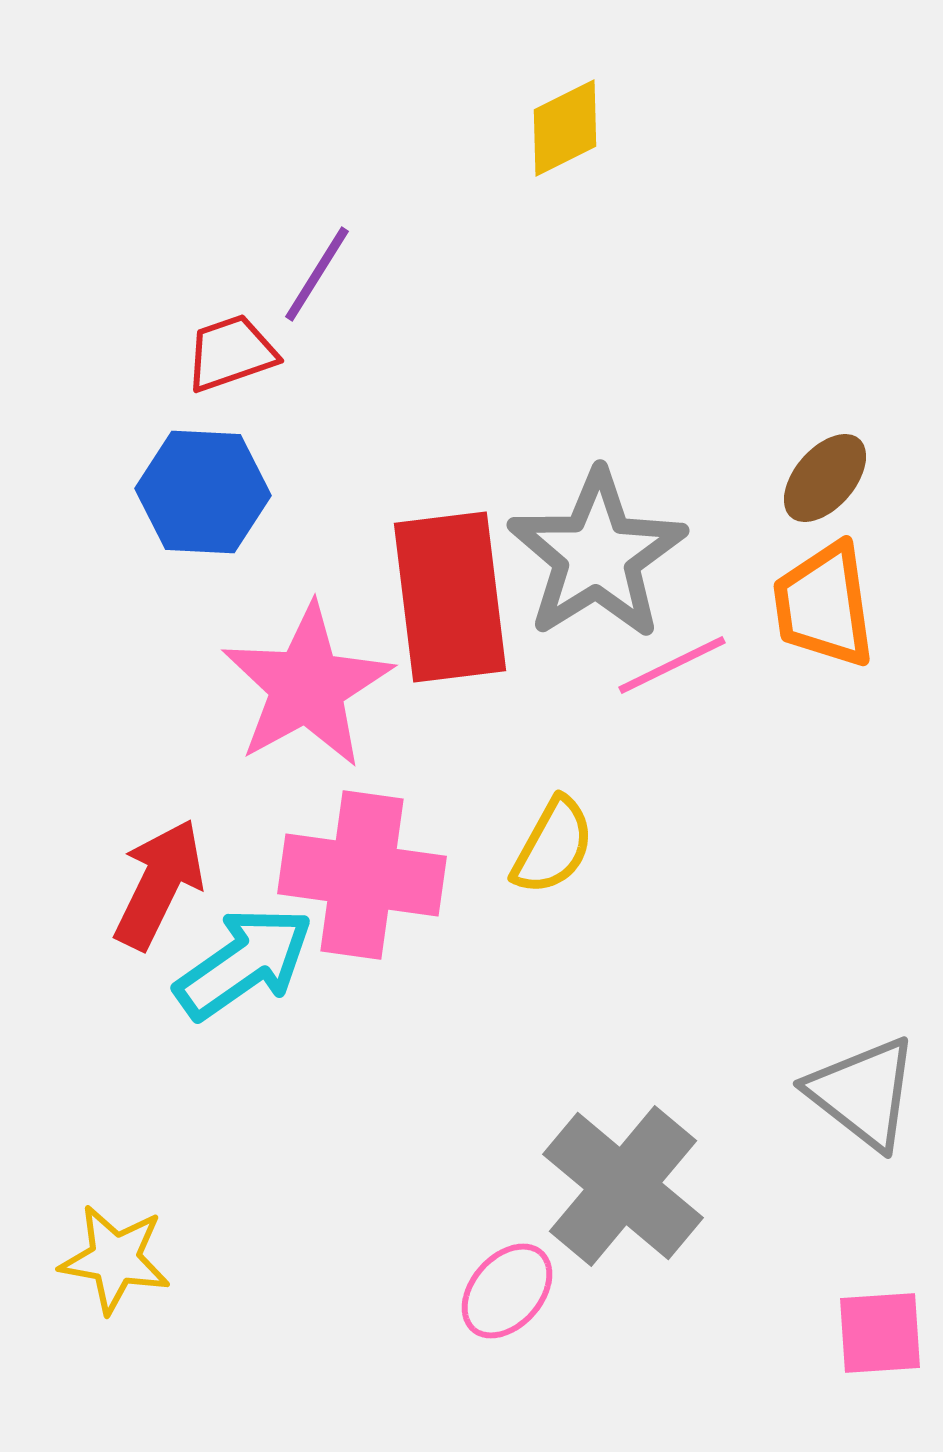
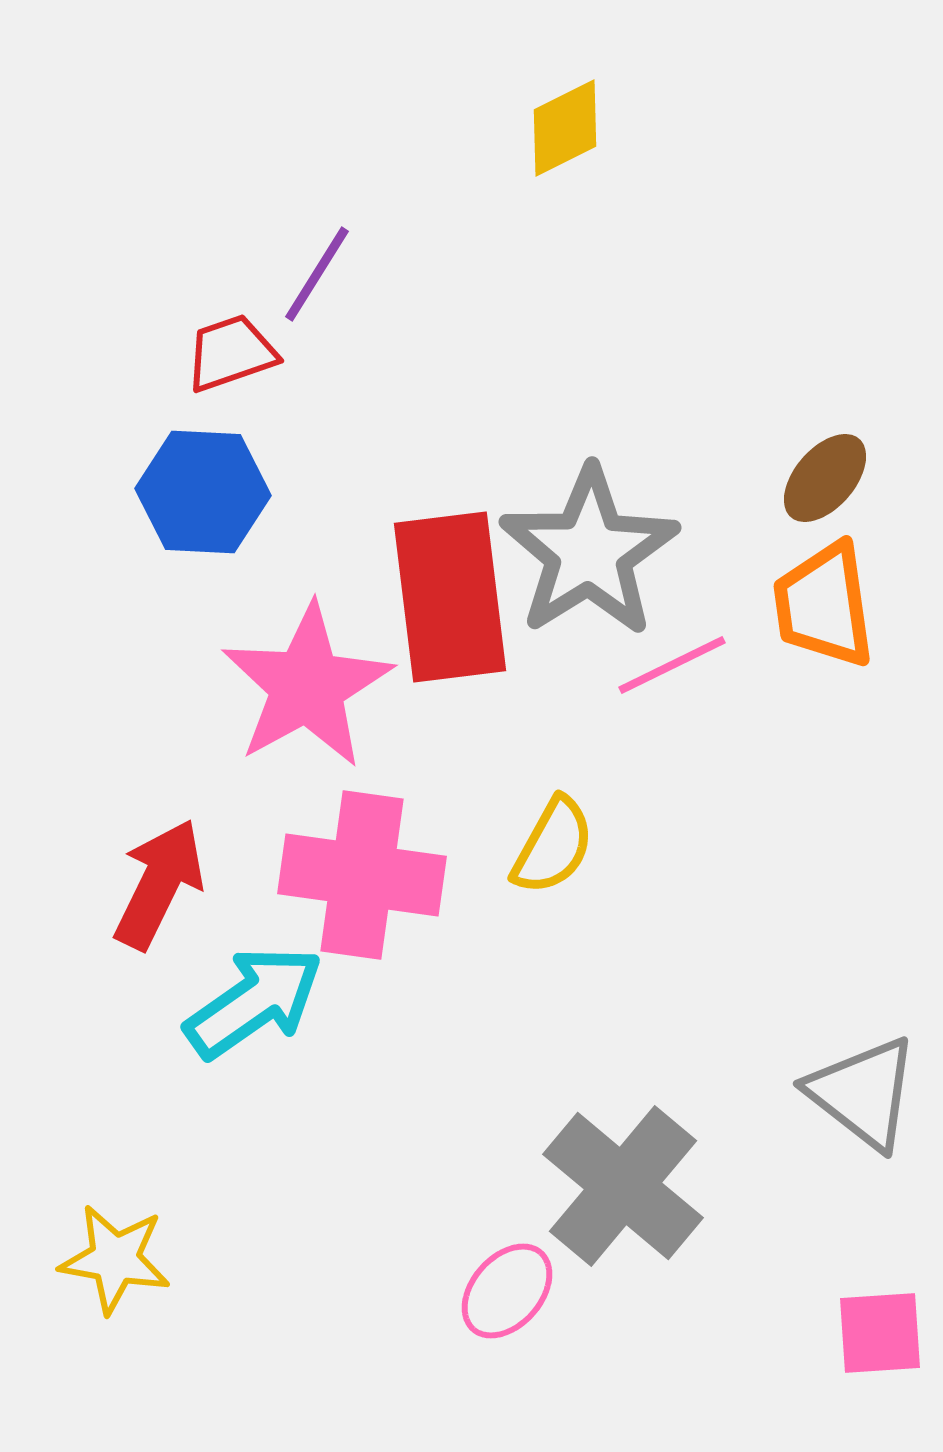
gray star: moved 8 px left, 3 px up
cyan arrow: moved 10 px right, 39 px down
